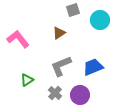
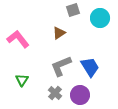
cyan circle: moved 2 px up
blue trapezoid: moved 3 px left; rotated 80 degrees clockwise
green triangle: moved 5 px left; rotated 24 degrees counterclockwise
